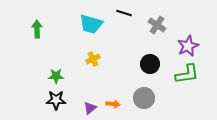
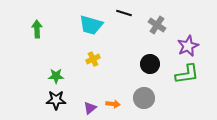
cyan trapezoid: moved 1 px down
